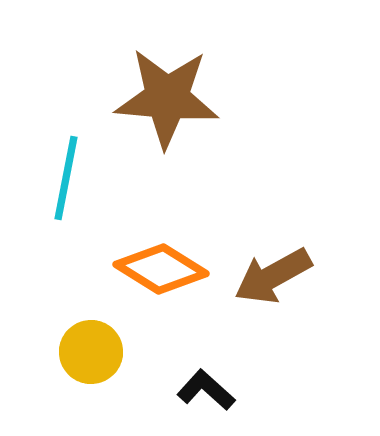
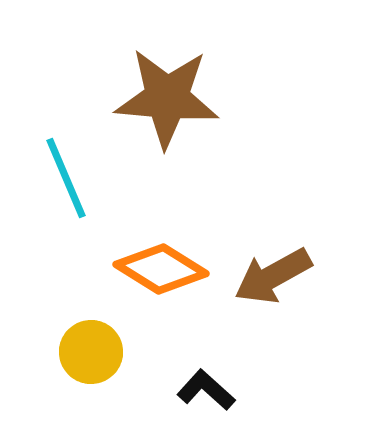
cyan line: rotated 34 degrees counterclockwise
